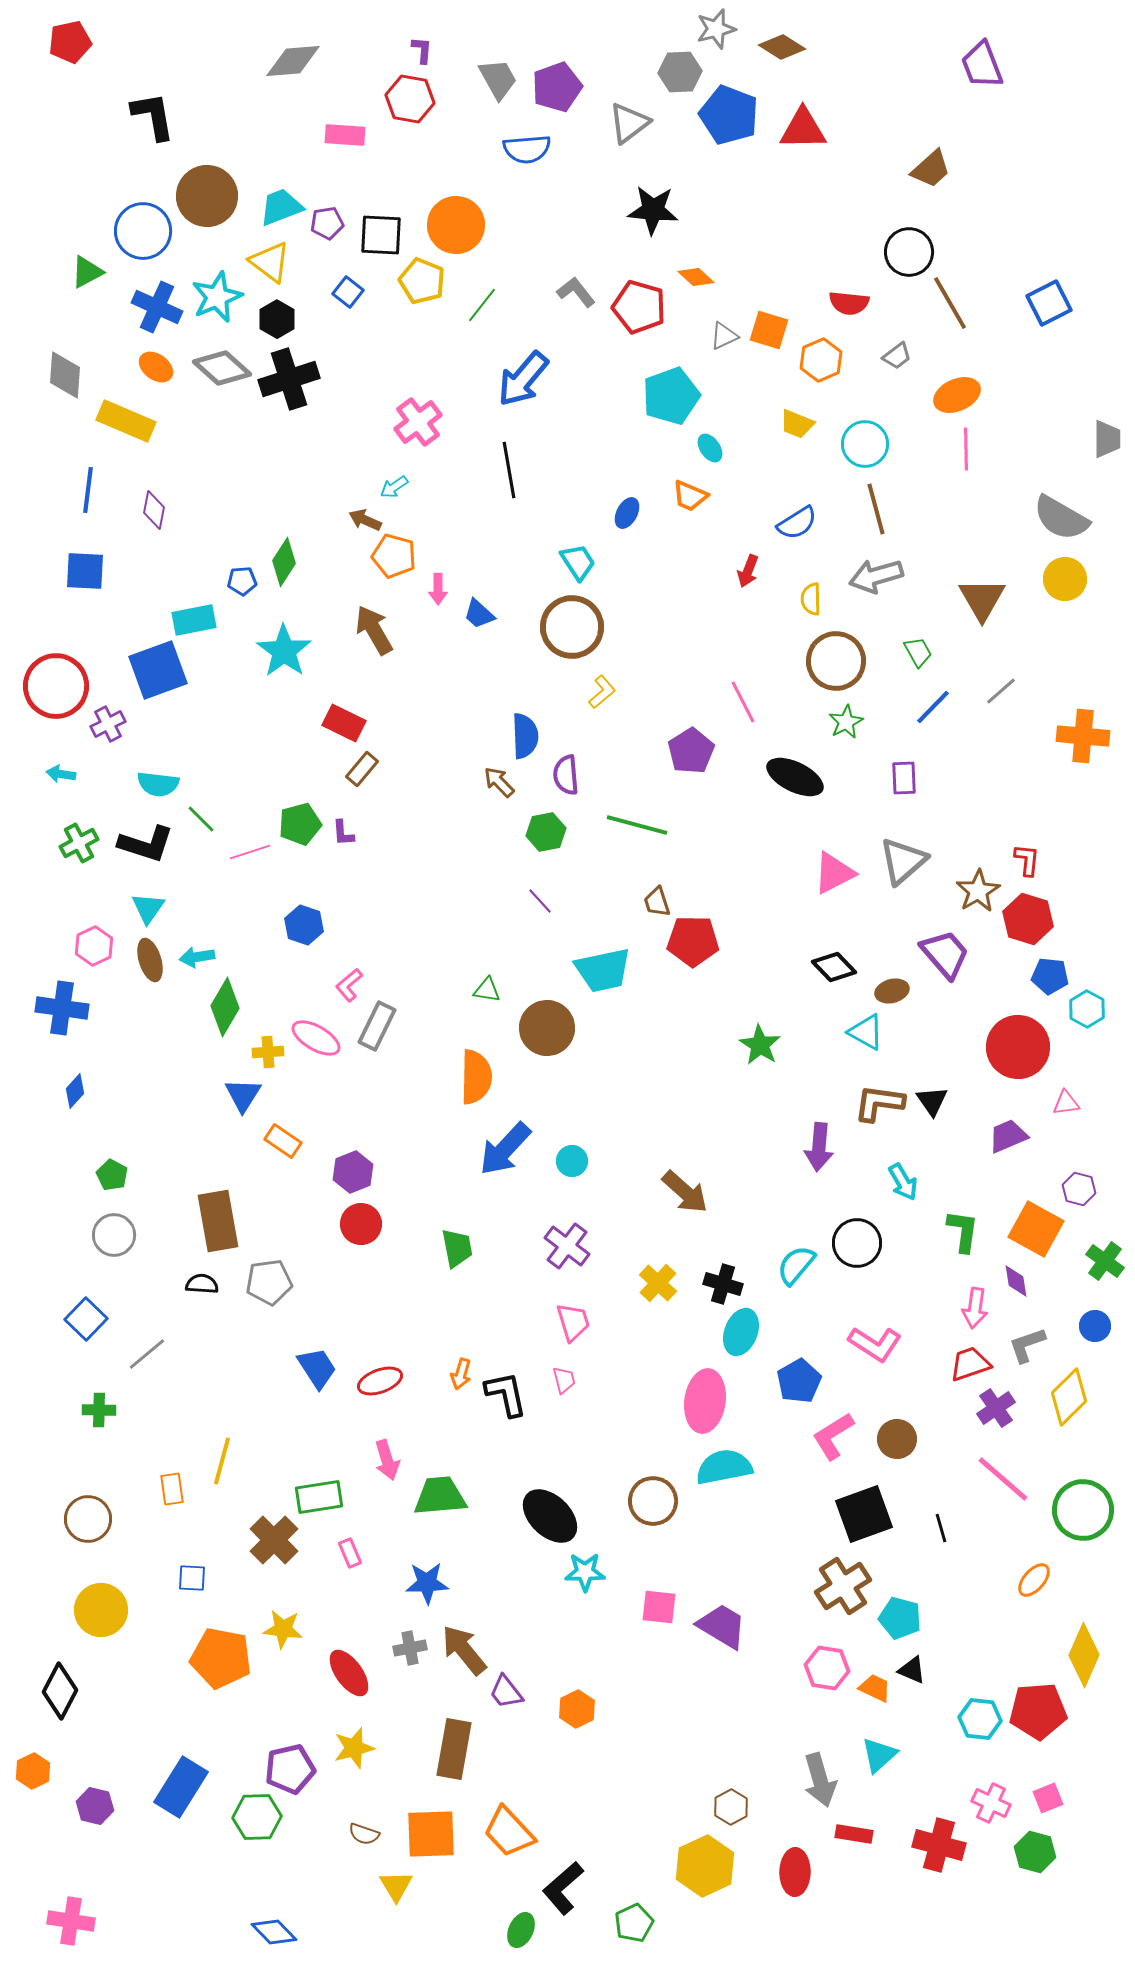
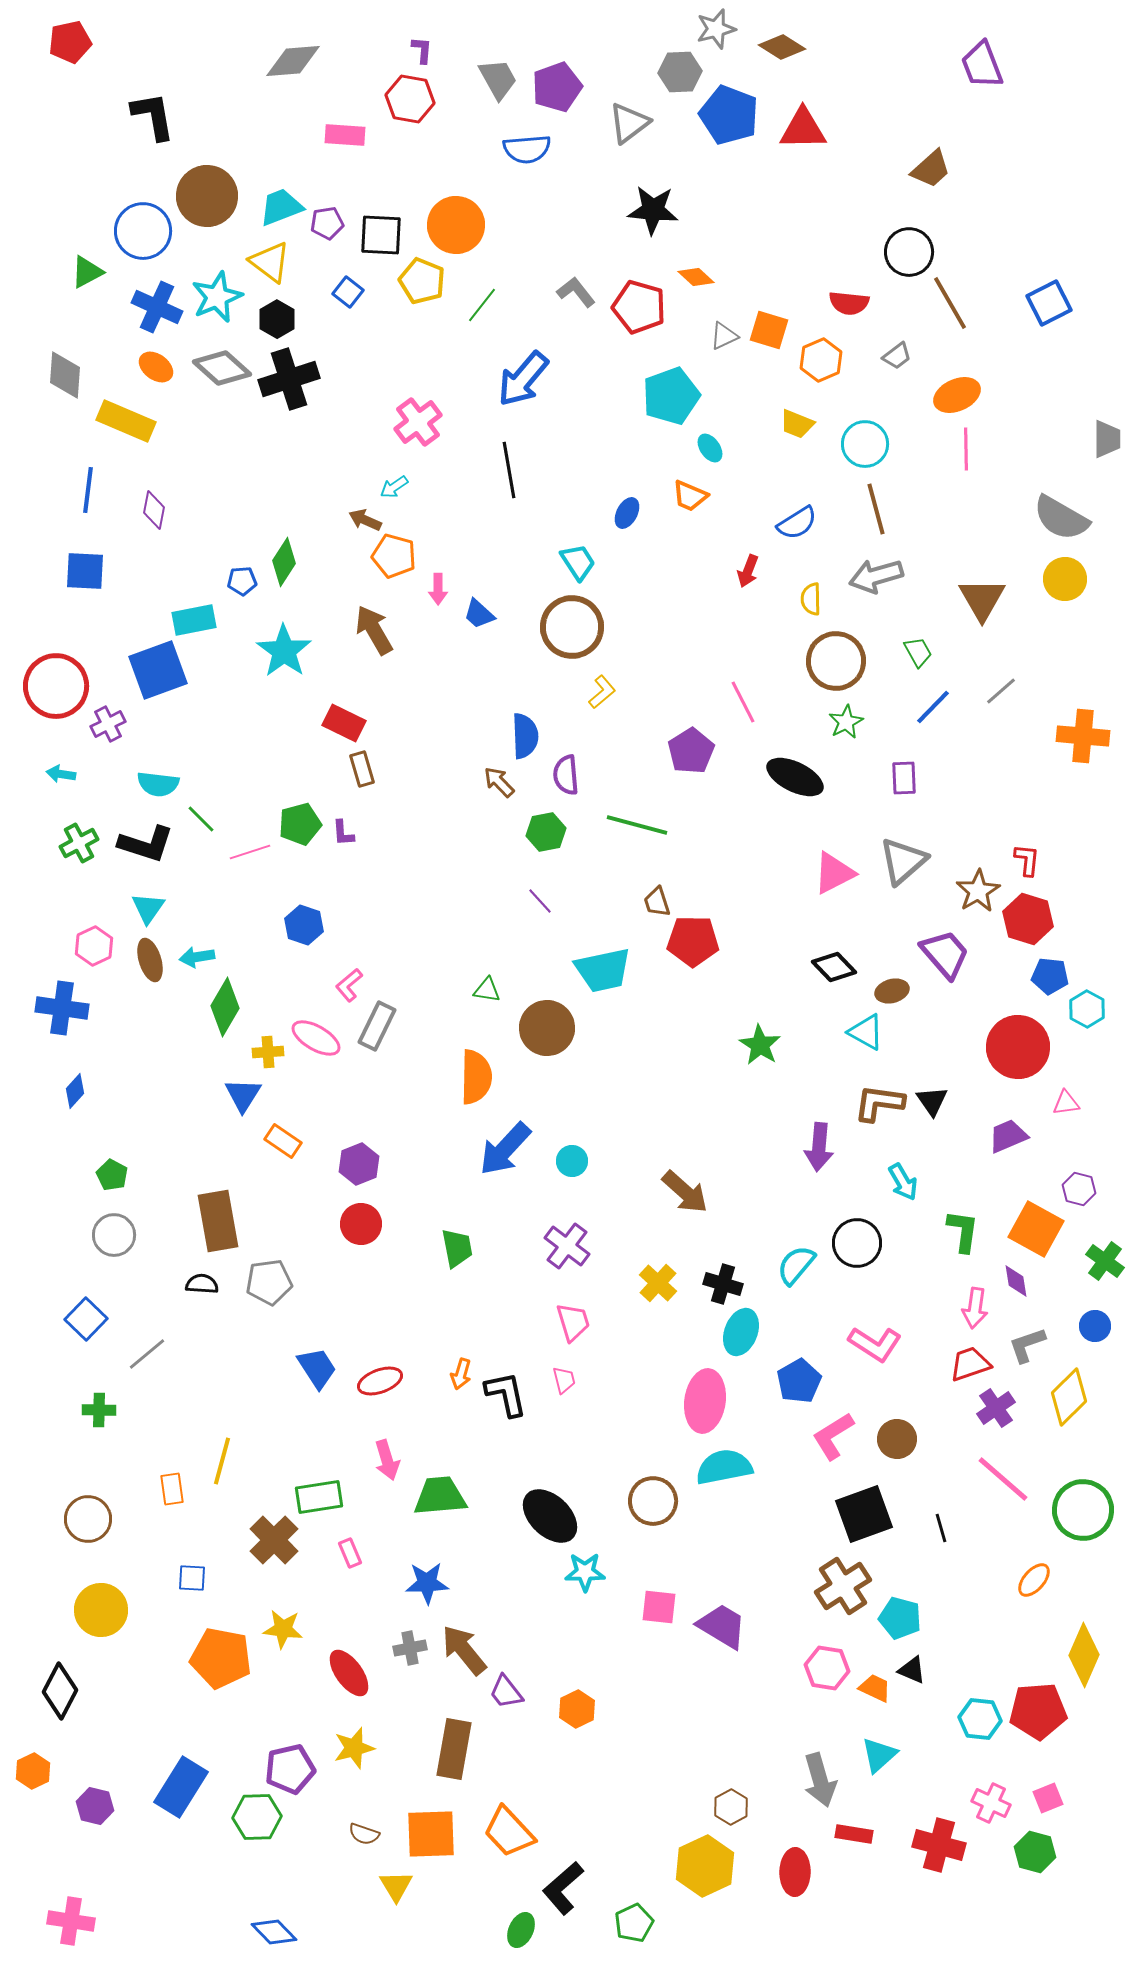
brown rectangle at (362, 769): rotated 56 degrees counterclockwise
purple hexagon at (353, 1172): moved 6 px right, 8 px up
